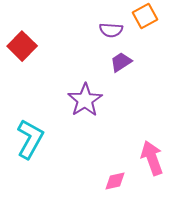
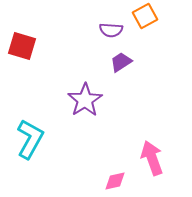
red square: rotated 28 degrees counterclockwise
